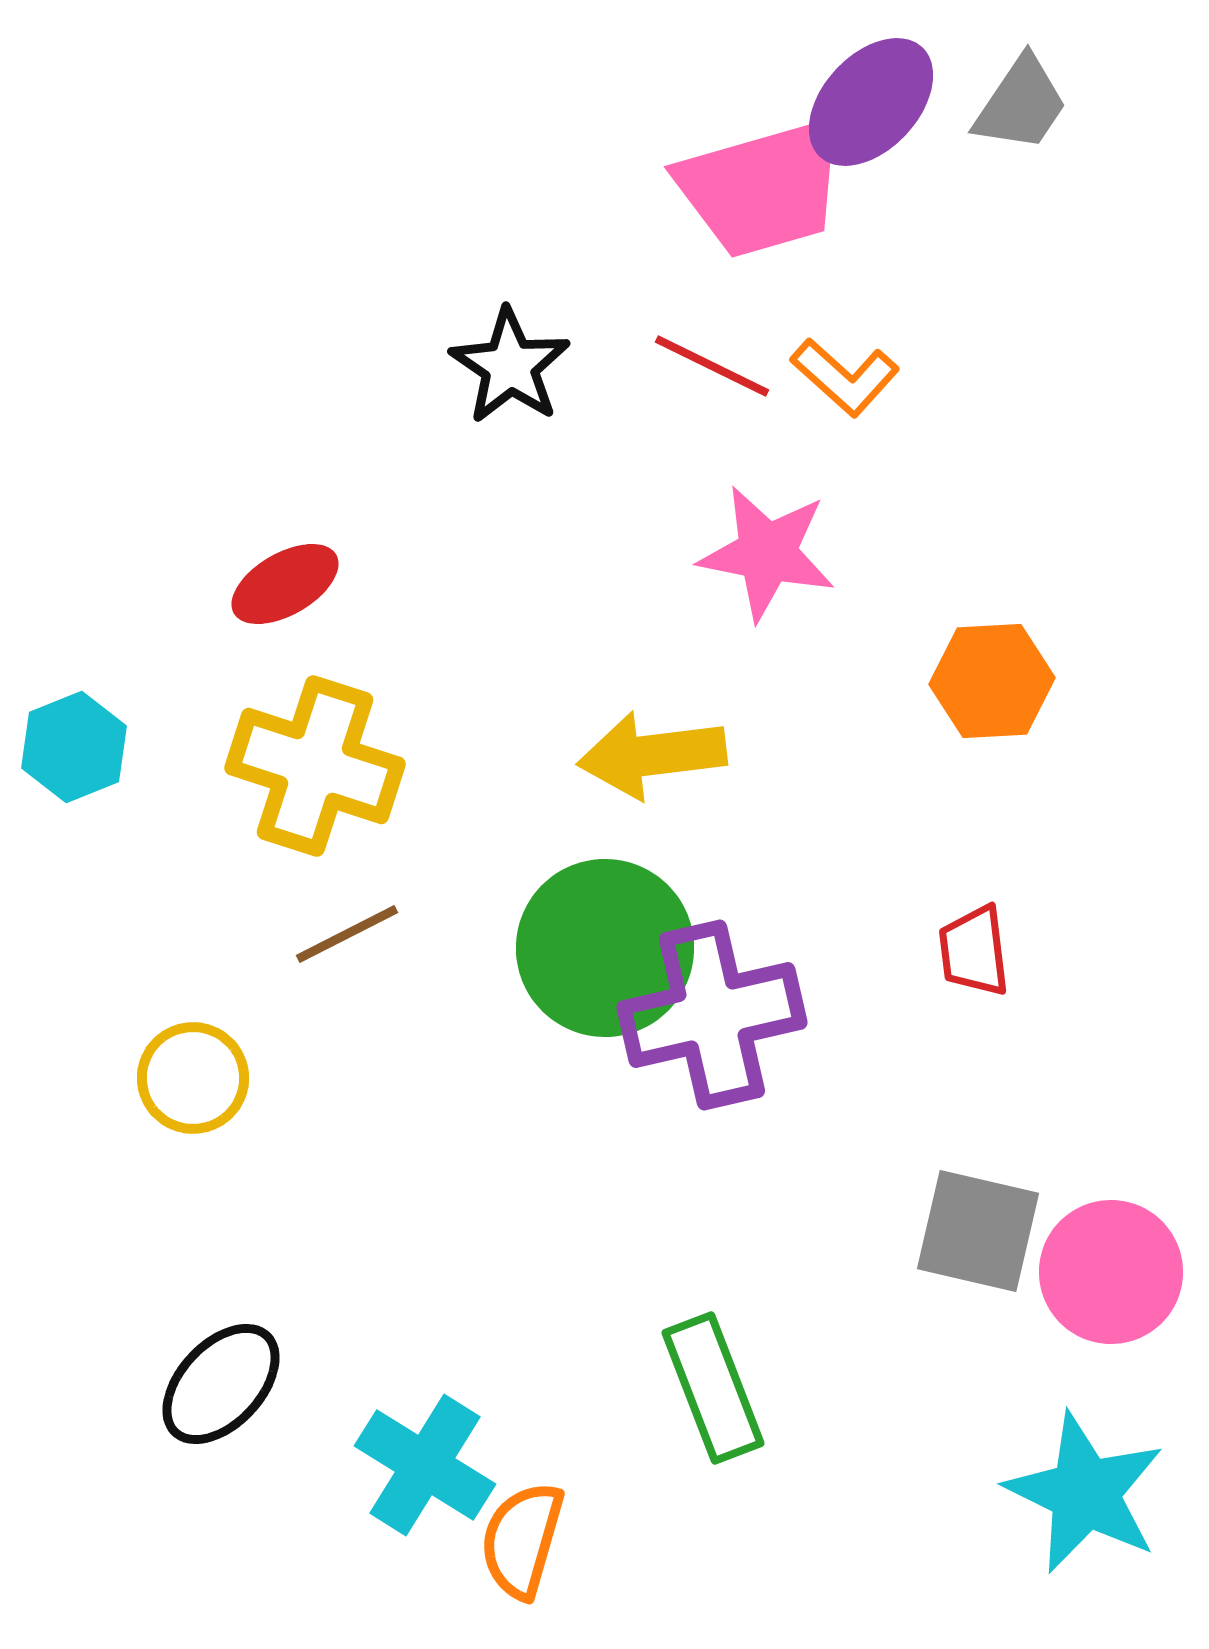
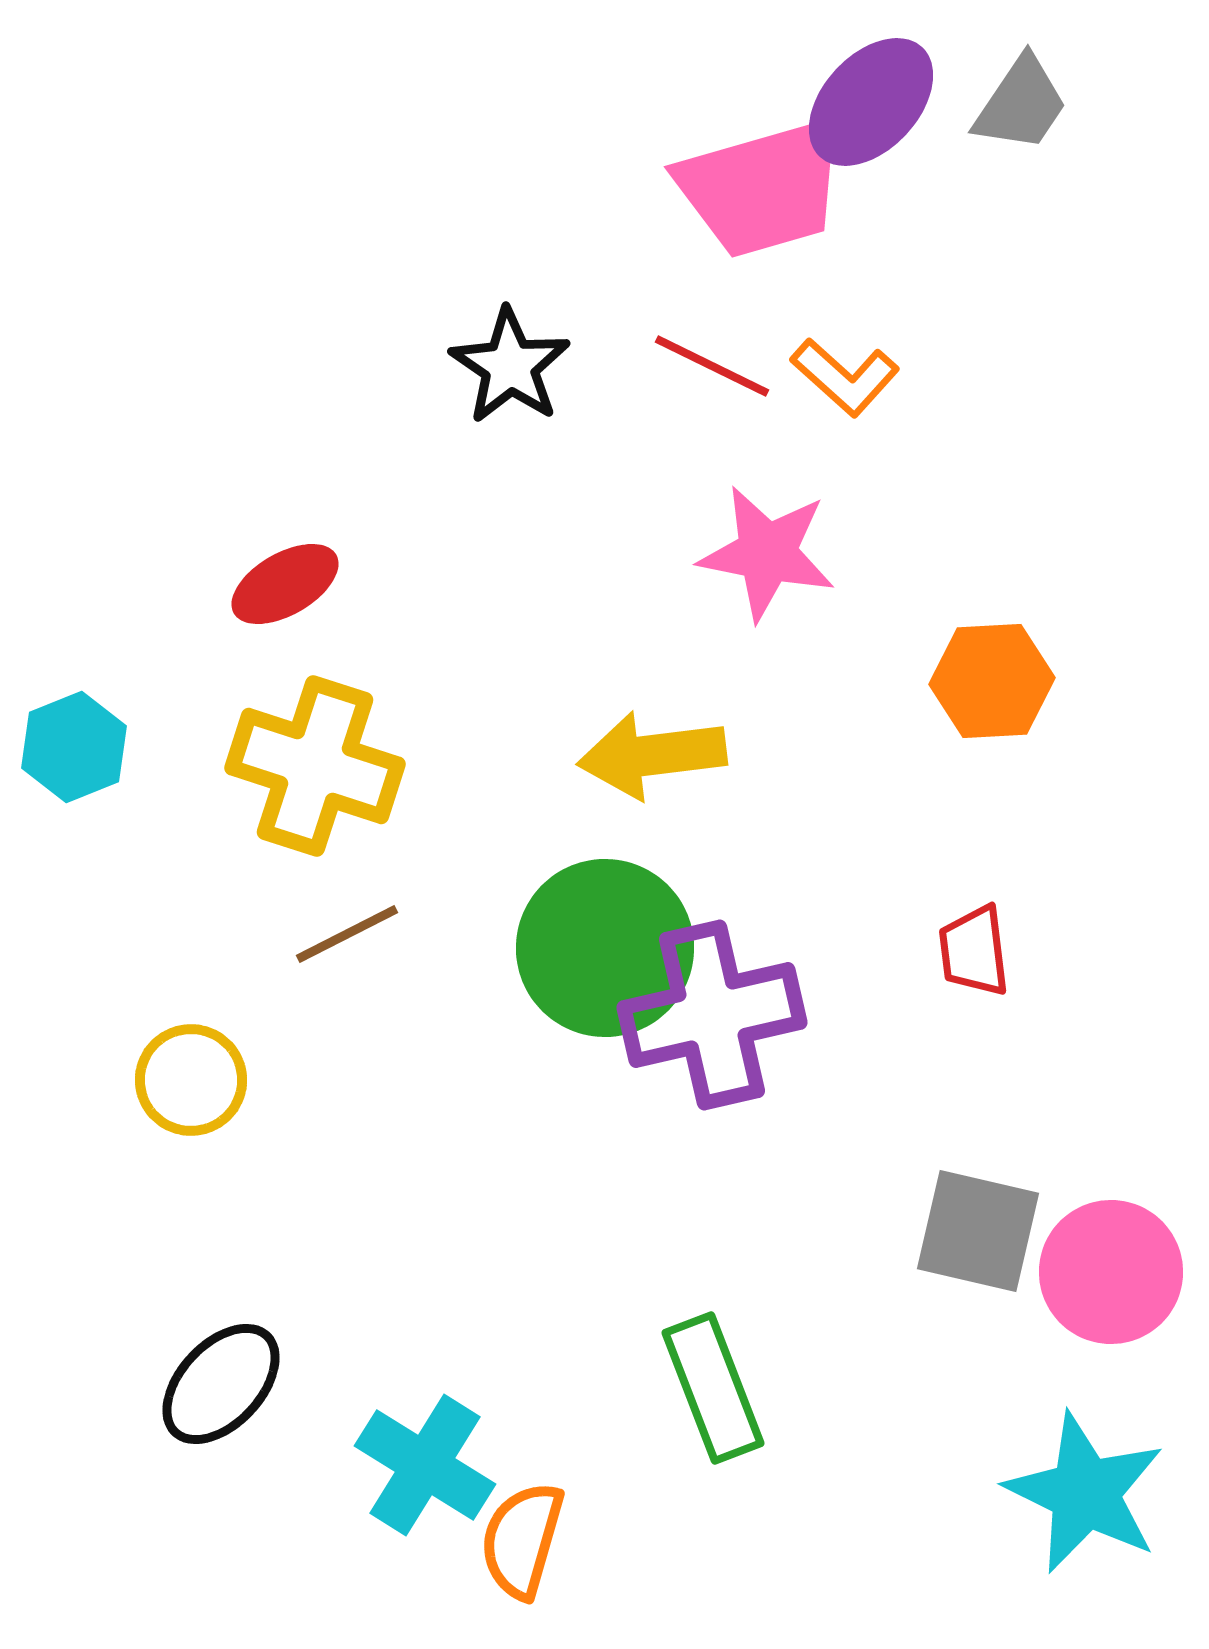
yellow circle: moved 2 px left, 2 px down
